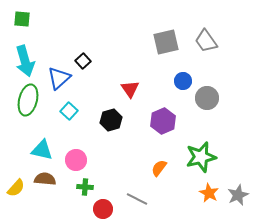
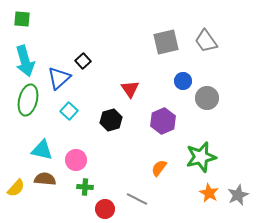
red circle: moved 2 px right
